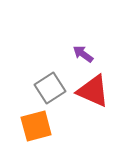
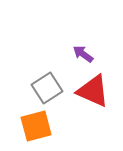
gray square: moved 3 px left
